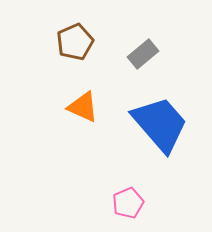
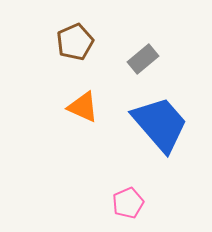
gray rectangle: moved 5 px down
